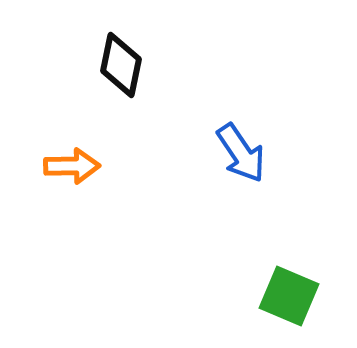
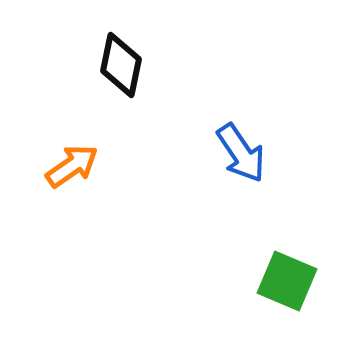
orange arrow: rotated 34 degrees counterclockwise
green square: moved 2 px left, 15 px up
